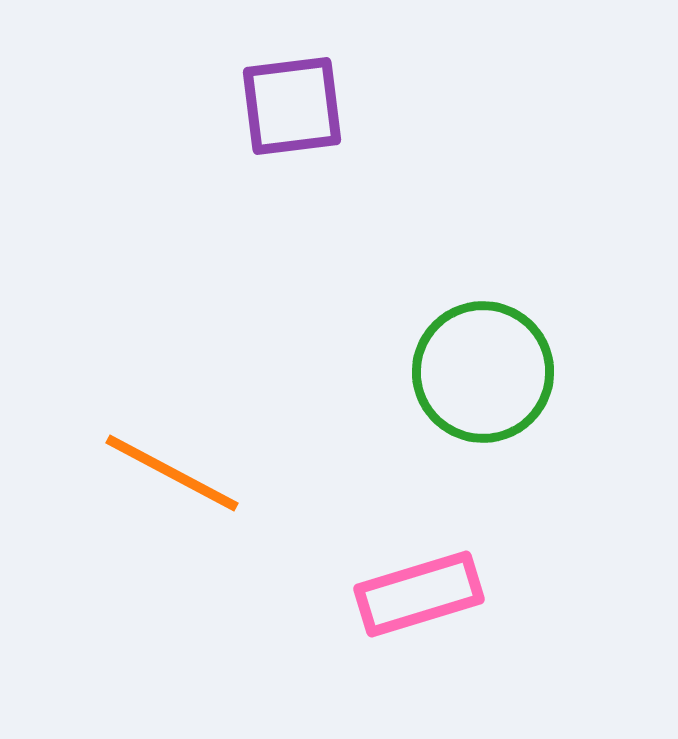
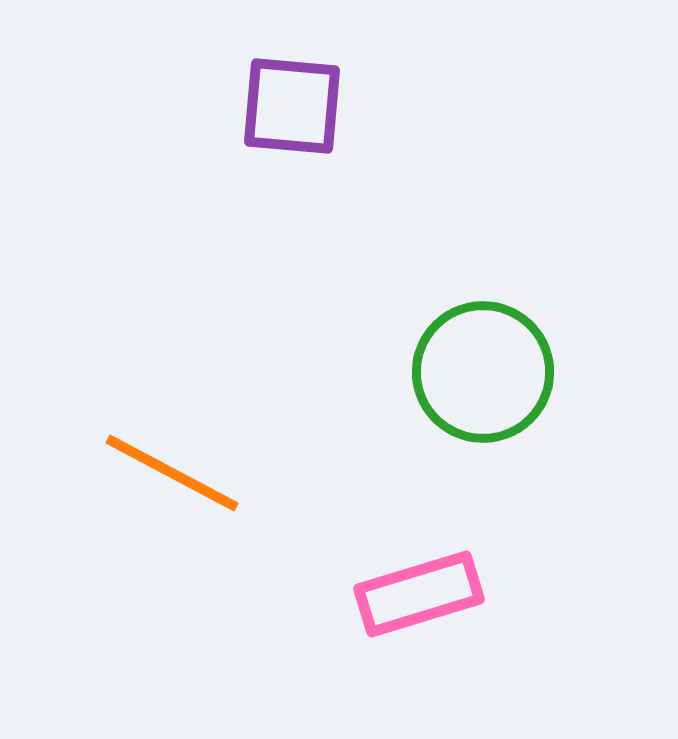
purple square: rotated 12 degrees clockwise
